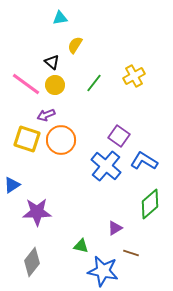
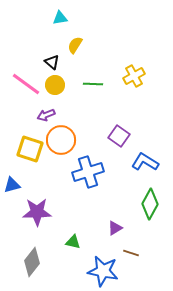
green line: moved 1 px left, 1 px down; rotated 54 degrees clockwise
yellow square: moved 3 px right, 10 px down
blue L-shape: moved 1 px right, 1 px down
blue cross: moved 18 px left, 6 px down; rotated 32 degrees clockwise
blue triangle: rotated 18 degrees clockwise
green diamond: rotated 20 degrees counterclockwise
green triangle: moved 8 px left, 4 px up
